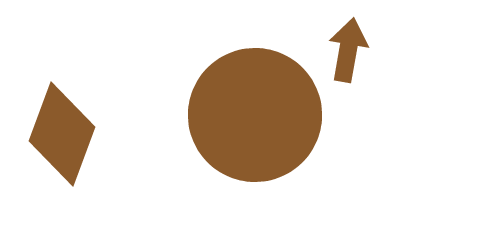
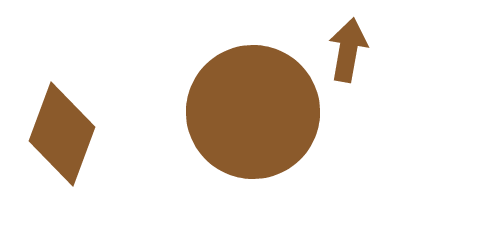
brown circle: moved 2 px left, 3 px up
